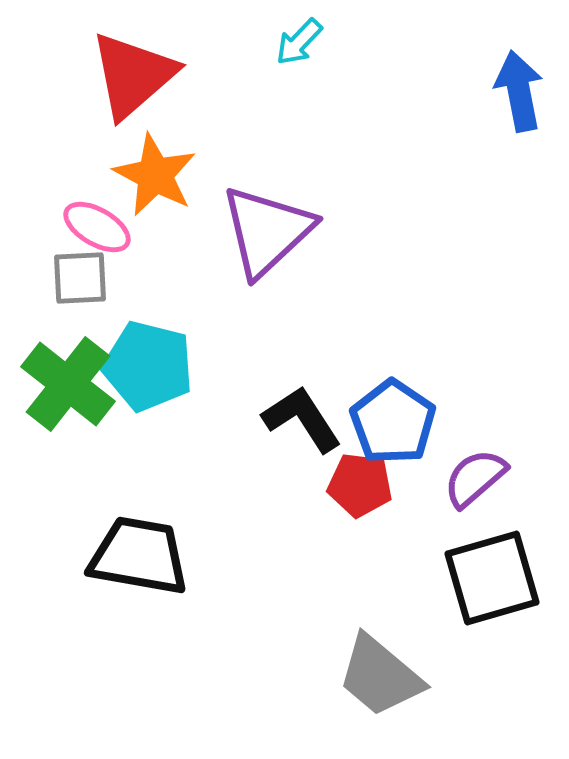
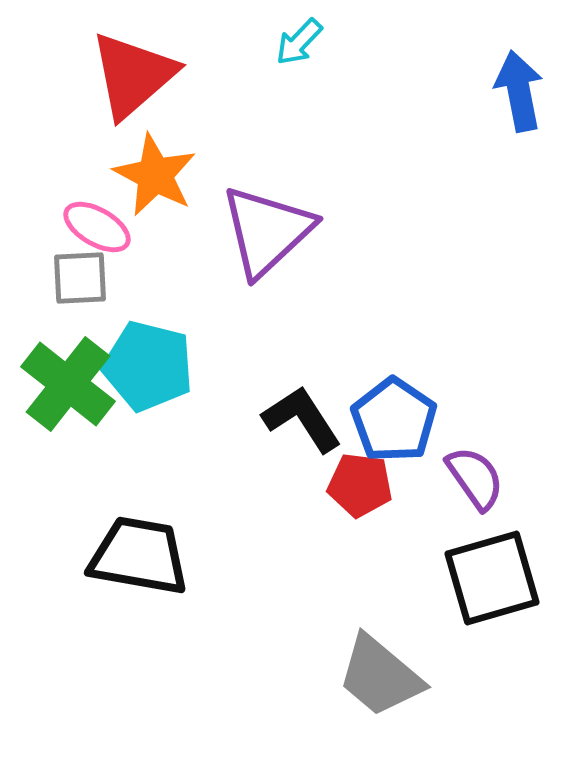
blue pentagon: moved 1 px right, 2 px up
purple semicircle: rotated 96 degrees clockwise
